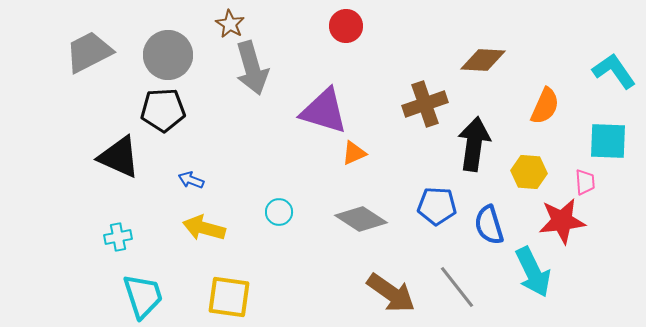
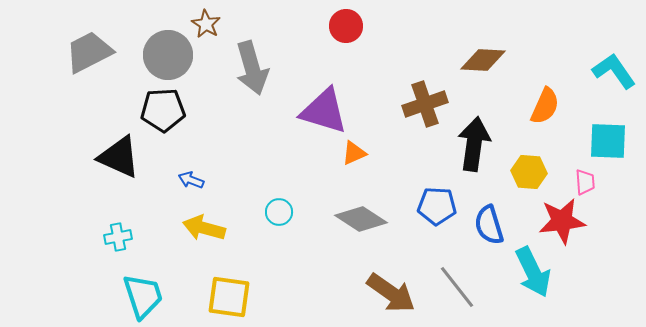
brown star: moved 24 px left
